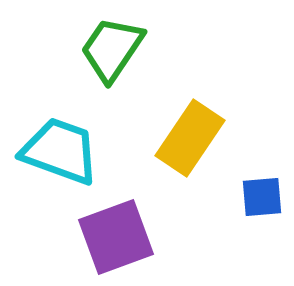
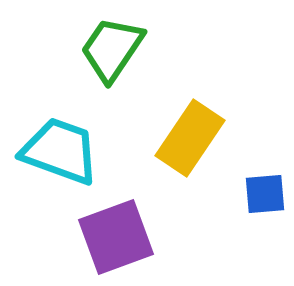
blue square: moved 3 px right, 3 px up
